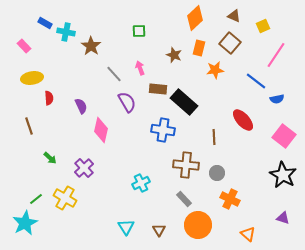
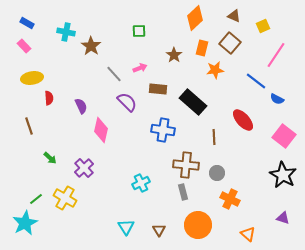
blue rectangle at (45, 23): moved 18 px left
orange rectangle at (199, 48): moved 3 px right
brown star at (174, 55): rotated 14 degrees clockwise
pink arrow at (140, 68): rotated 88 degrees clockwise
blue semicircle at (277, 99): rotated 40 degrees clockwise
purple semicircle at (127, 102): rotated 15 degrees counterclockwise
black rectangle at (184, 102): moved 9 px right
gray rectangle at (184, 199): moved 1 px left, 7 px up; rotated 28 degrees clockwise
